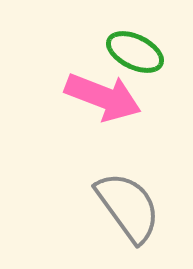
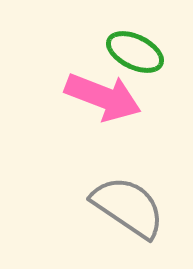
gray semicircle: rotated 20 degrees counterclockwise
